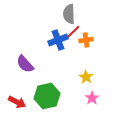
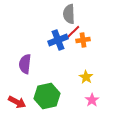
orange cross: moved 3 px left
purple semicircle: rotated 48 degrees clockwise
pink star: moved 2 px down
